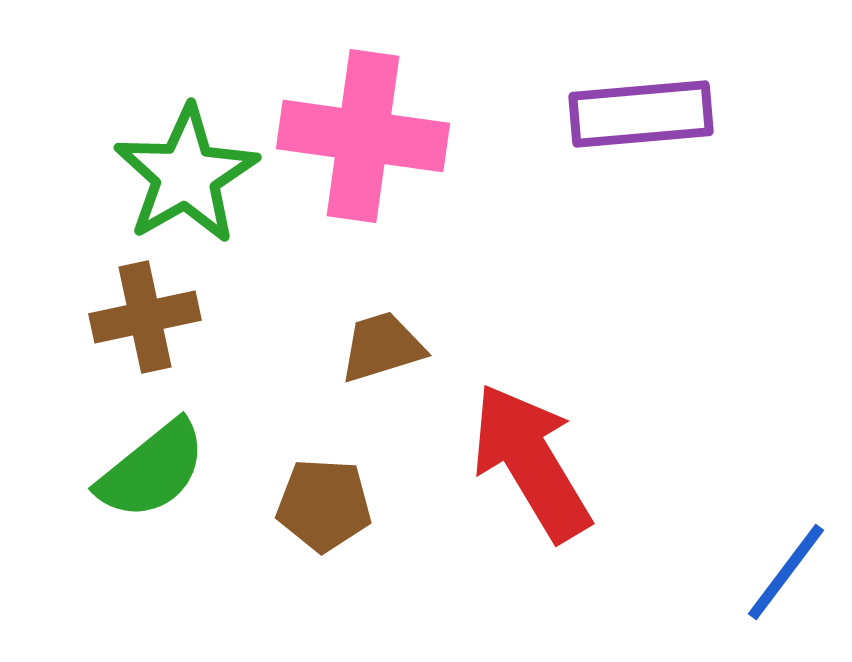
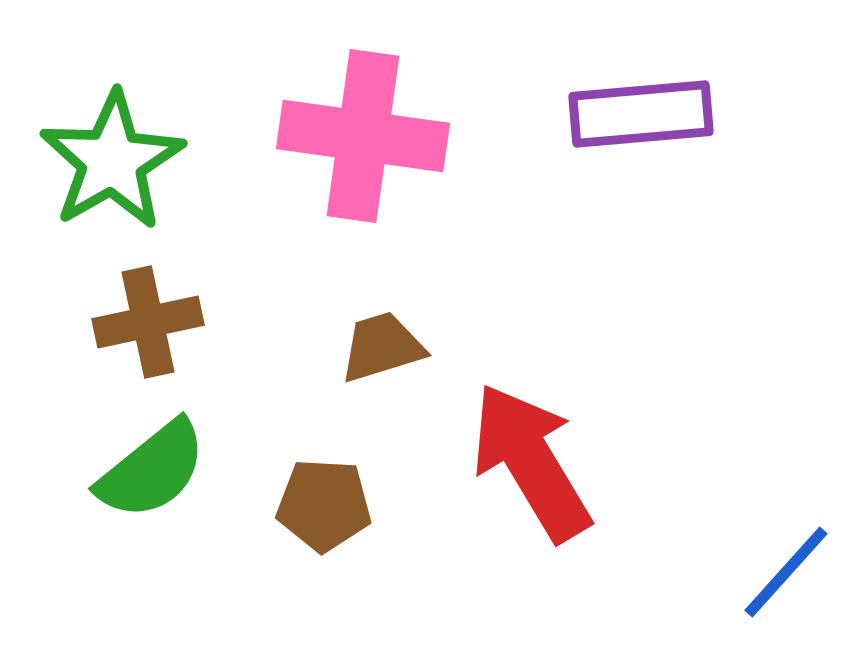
green star: moved 74 px left, 14 px up
brown cross: moved 3 px right, 5 px down
blue line: rotated 5 degrees clockwise
